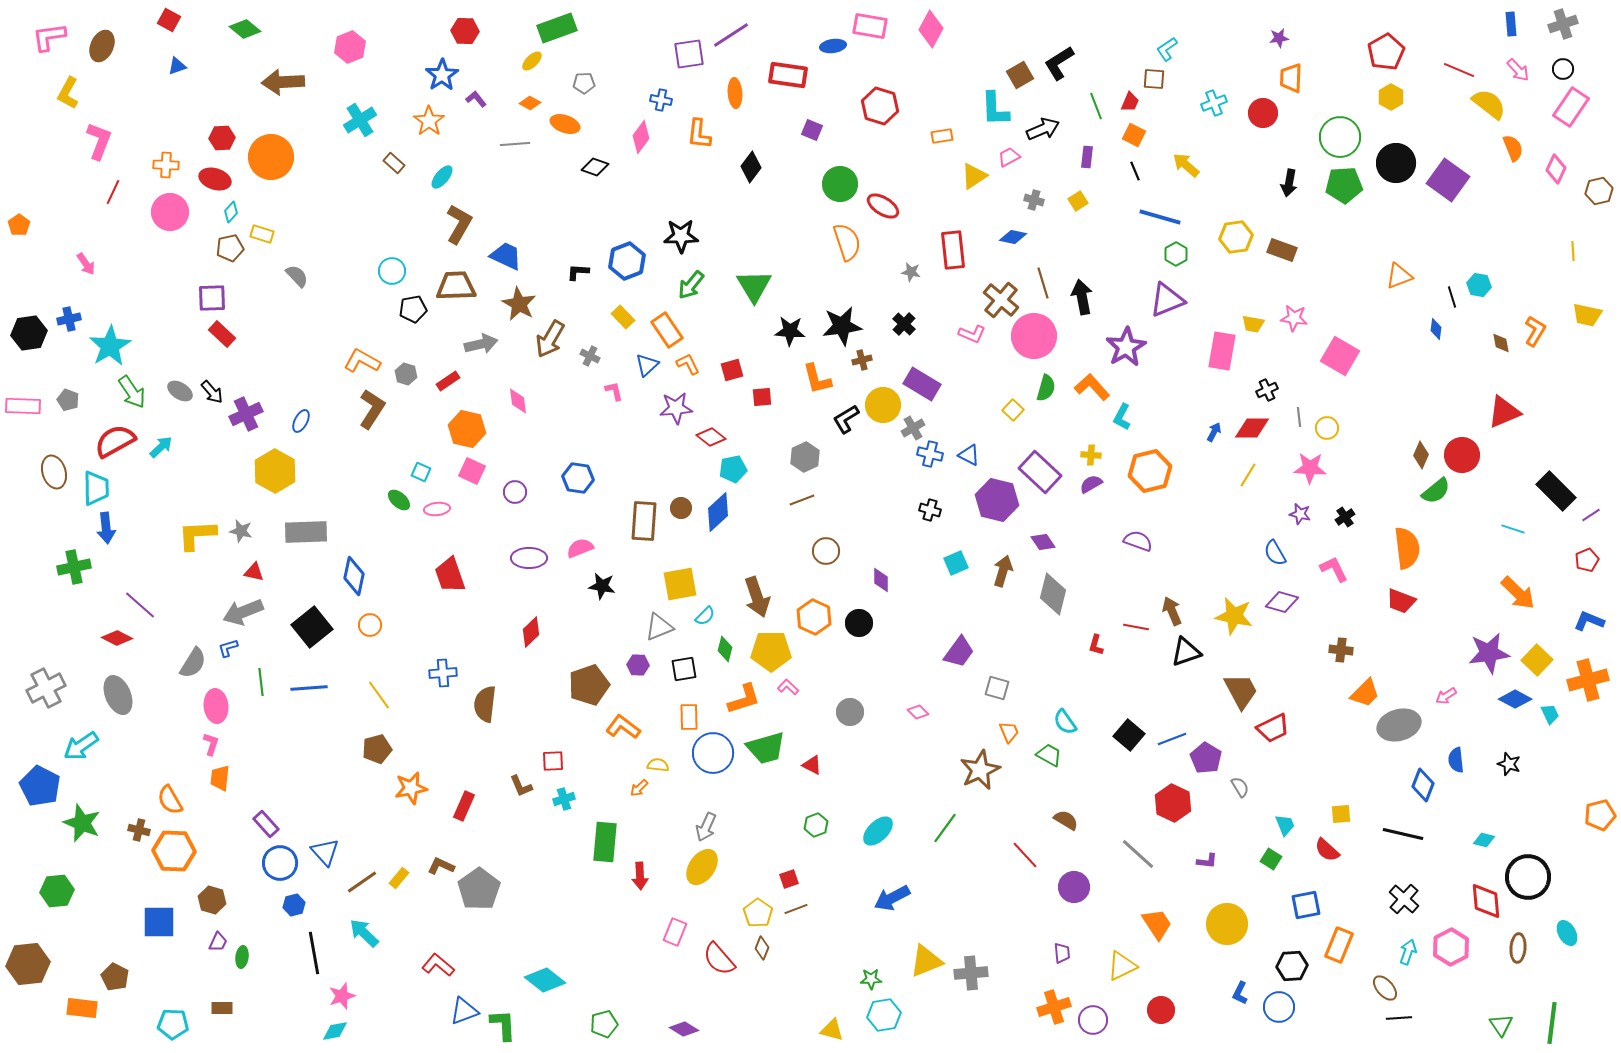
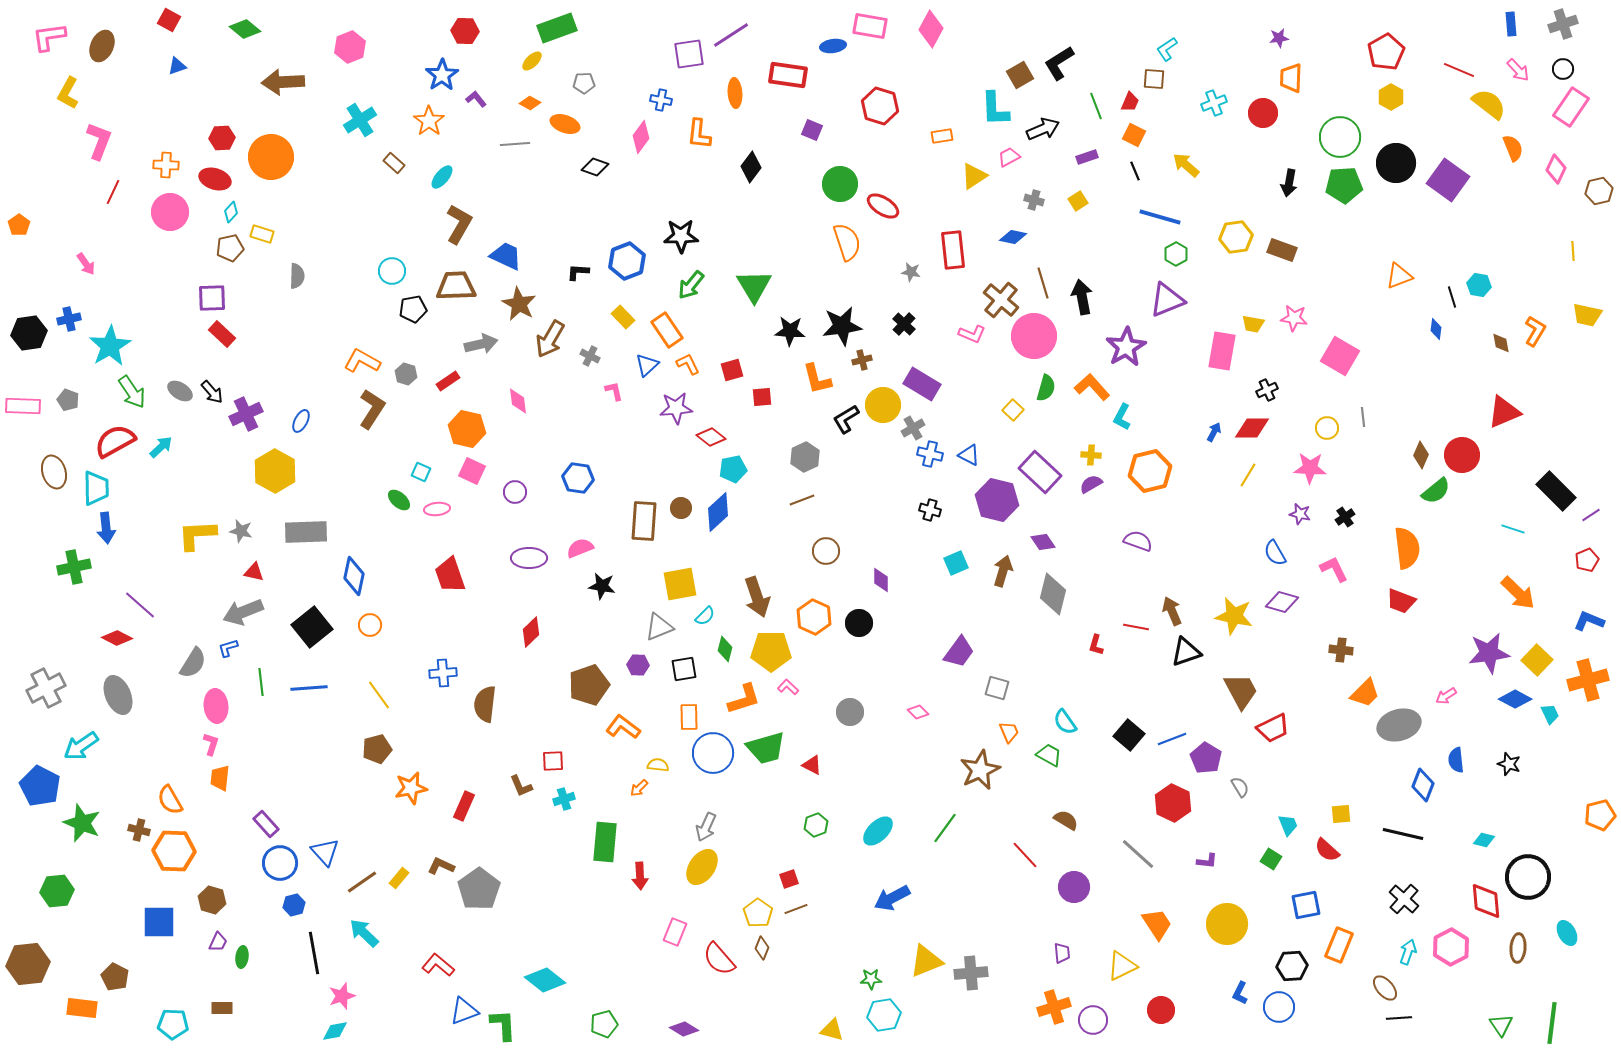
purple rectangle at (1087, 157): rotated 65 degrees clockwise
gray semicircle at (297, 276): rotated 45 degrees clockwise
gray line at (1299, 417): moved 64 px right
cyan trapezoid at (1285, 825): moved 3 px right
